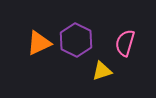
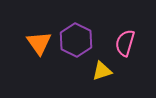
orange triangle: rotated 40 degrees counterclockwise
